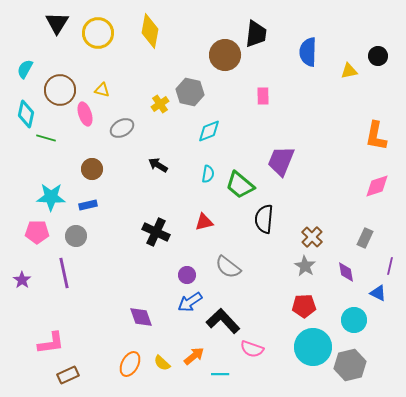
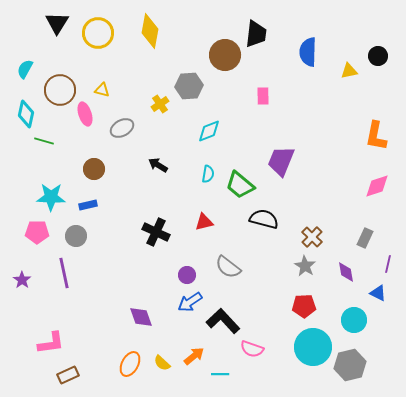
gray hexagon at (190, 92): moved 1 px left, 6 px up; rotated 16 degrees counterclockwise
green line at (46, 138): moved 2 px left, 3 px down
brown circle at (92, 169): moved 2 px right
black semicircle at (264, 219): rotated 100 degrees clockwise
purple line at (390, 266): moved 2 px left, 2 px up
